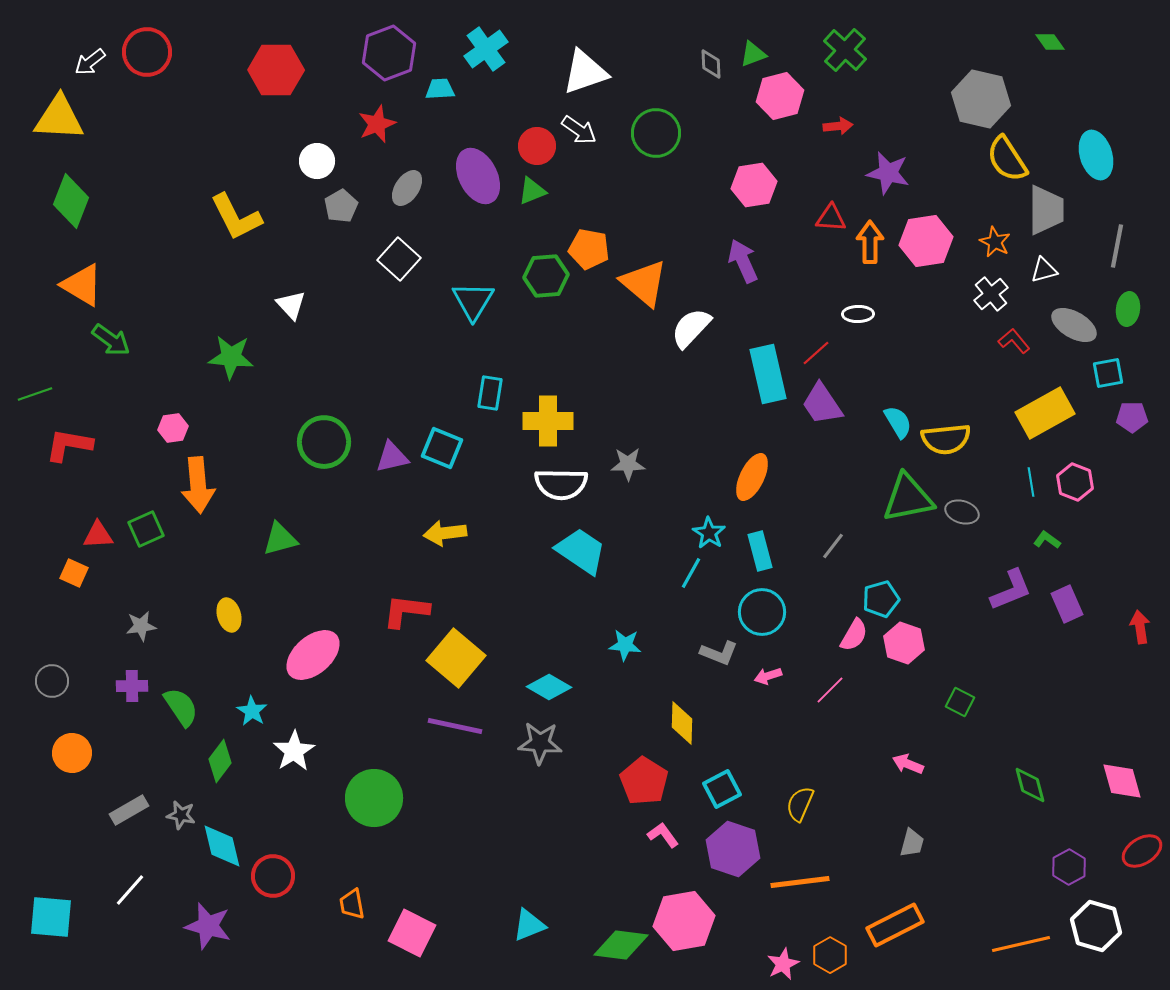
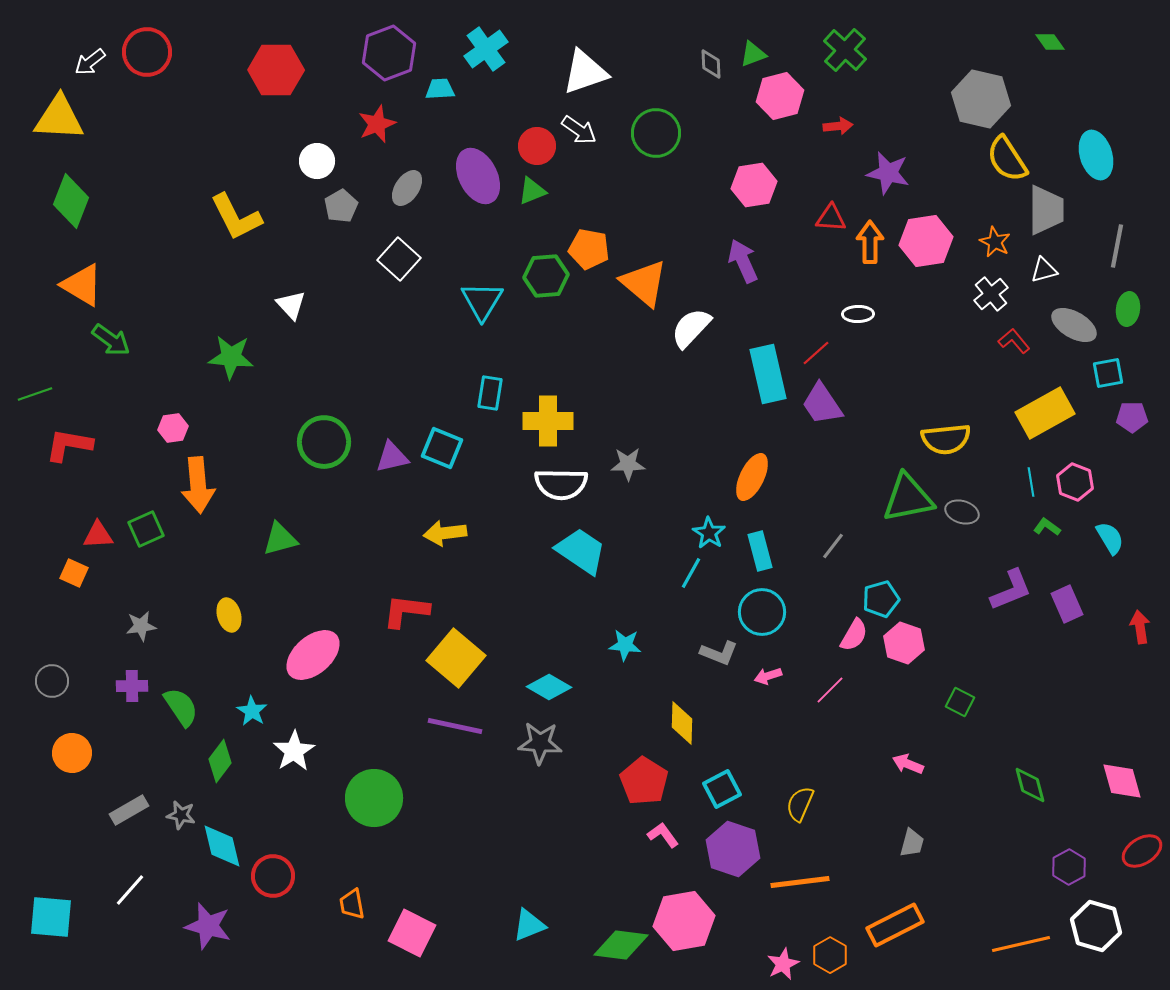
cyan triangle at (473, 301): moved 9 px right
cyan semicircle at (898, 422): moved 212 px right, 116 px down
green L-shape at (1047, 540): moved 13 px up
